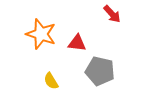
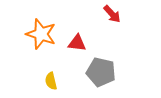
gray pentagon: moved 1 px right, 1 px down
yellow semicircle: rotated 18 degrees clockwise
